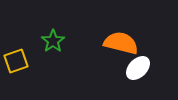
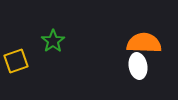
orange semicircle: moved 23 px right; rotated 12 degrees counterclockwise
white ellipse: moved 2 px up; rotated 55 degrees counterclockwise
